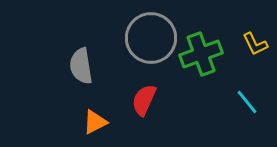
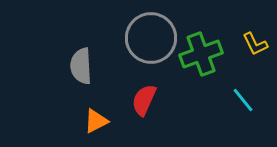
gray semicircle: rotated 6 degrees clockwise
cyan line: moved 4 px left, 2 px up
orange triangle: moved 1 px right, 1 px up
